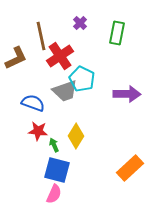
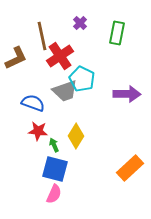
brown line: moved 1 px right
blue square: moved 2 px left, 1 px up
